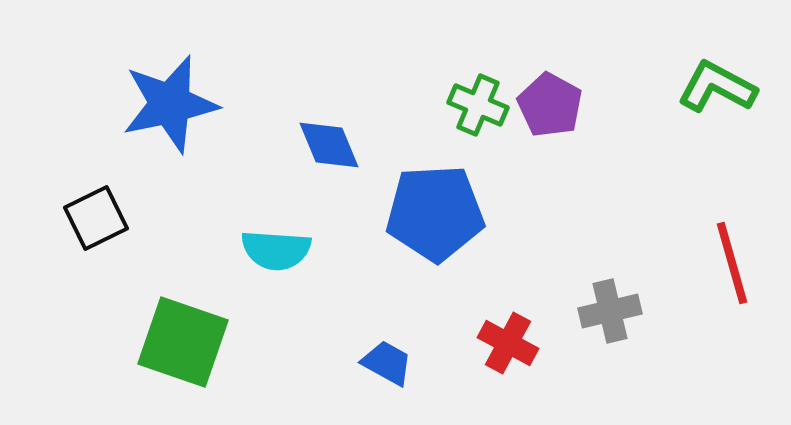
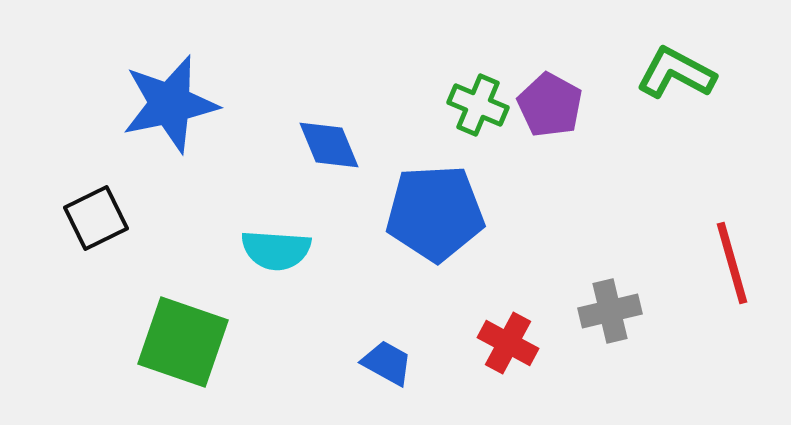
green L-shape: moved 41 px left, 14 px up
